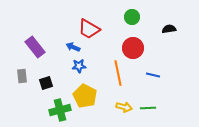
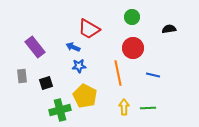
yellow arrow: rotated 105 degrees counterclockwise
